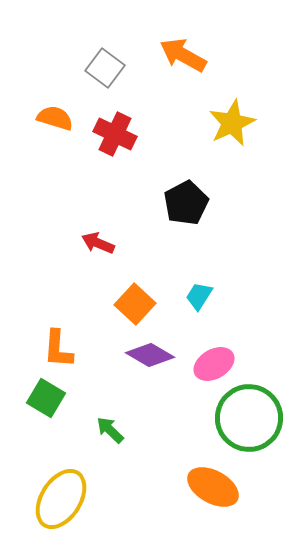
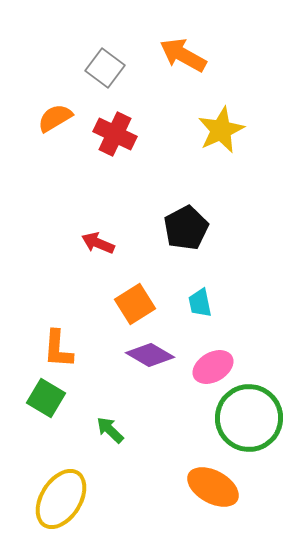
orange semicircle: rotated 48 degrees counterclockwise
yellow star: moved 11 px left, 7 px down
black pentagon: moved 25 px down
cyan trapezoid: moved 1 px right, 7 px down; rotated 44 degrees counterclockwise
orange square: rotated 15 degrees clockwise
pink ellipse: moved 1 px left, 3 px down
